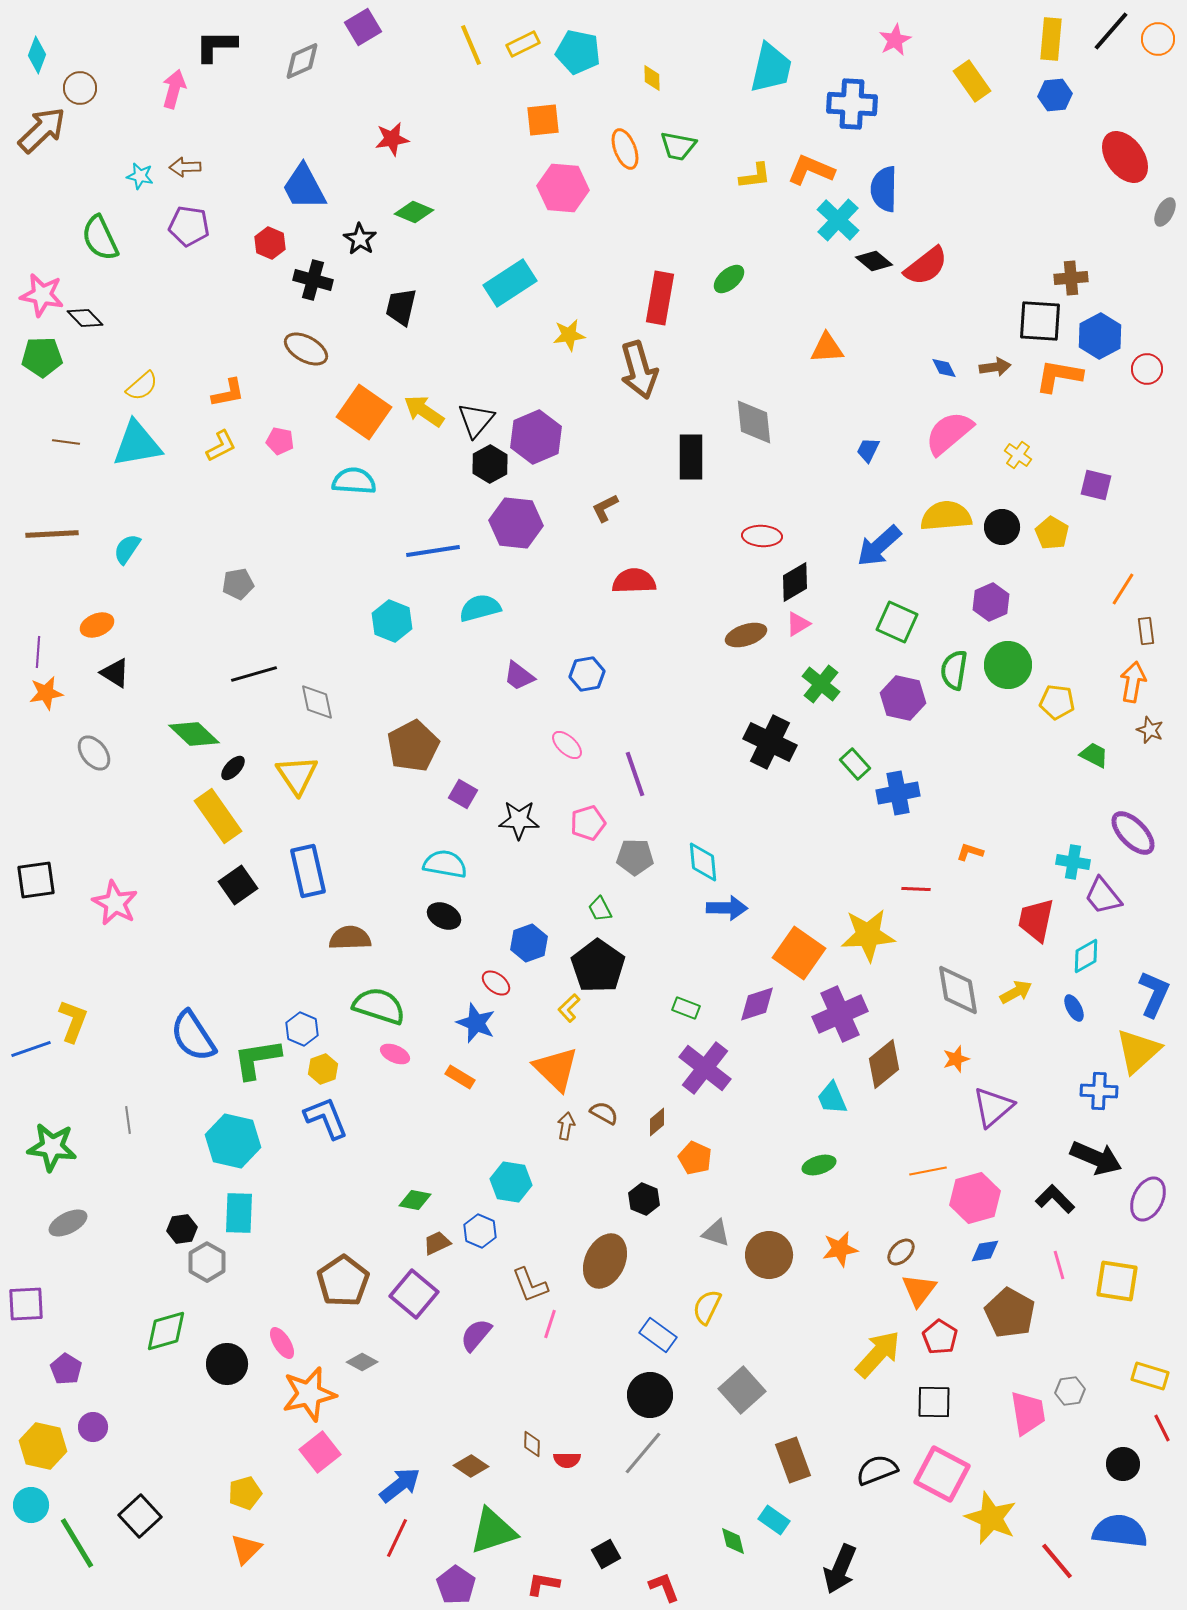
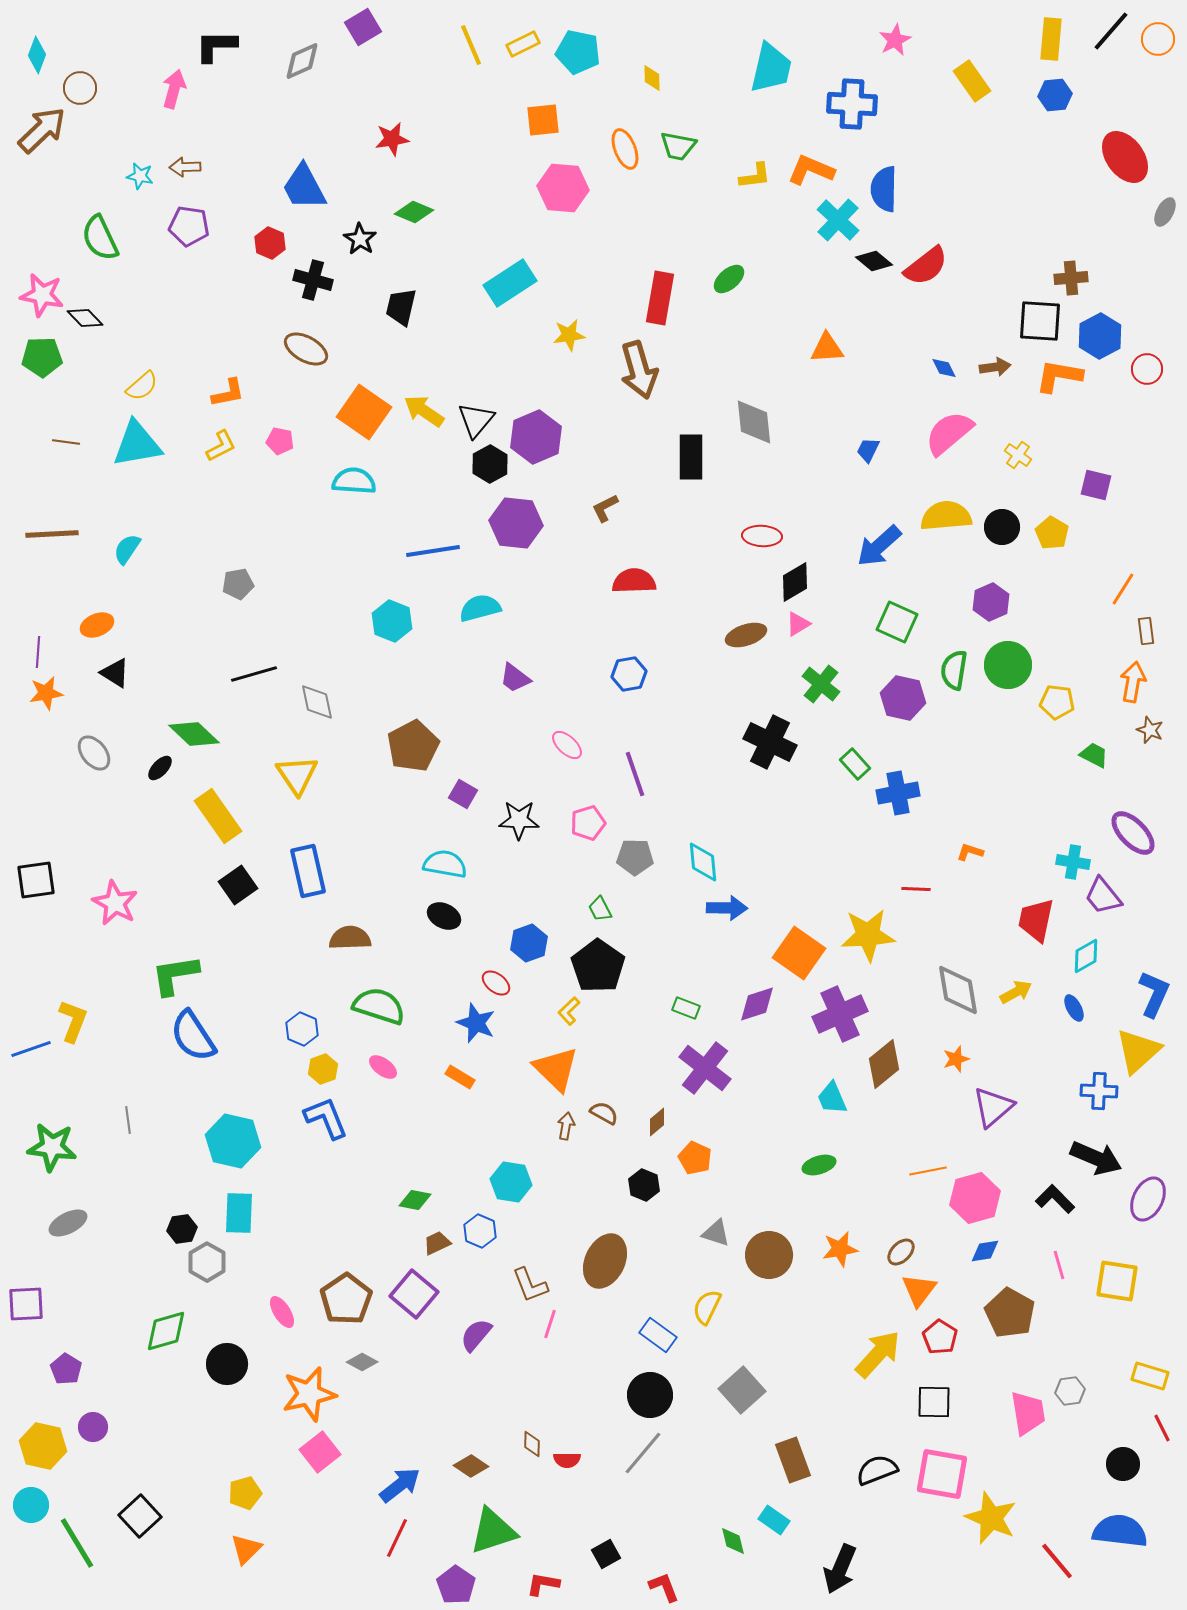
blue hexagon at (587, 674): moved 42 px right
purple trapezoid at (519, 676): moved 4 px left, 2 px down
black ellipse at (233, 768): moved 73 px left
yellow L-shape at (569, 1008): moved 3 px down
pink ellipse at (395, 1054): moved 12 px left, 13 px down; rotated 12 degrees clockwise
green L-shape at (257, 1059): moved 82 px left, 84 px up
black hexagon at (644, 1199): moved 14 px up
brown pentagon at (343, 1281): moved 3 px right, 18 px down
pink ellipse at (282, 1343): moved 31 px up
pink square at (942, 1474): rotated 18 degrees counterclockwise
